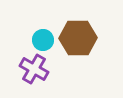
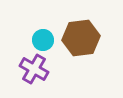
brown hexagon: moved 3 px right; rotated 6 degrees counterclockwise
